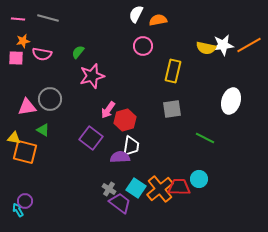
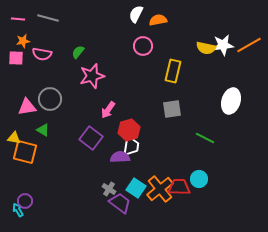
red hexagon: moved 4 px right, 10 px down
